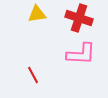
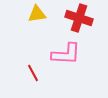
pink L-shape: moved 15 px left
red line: moved 2 px up
